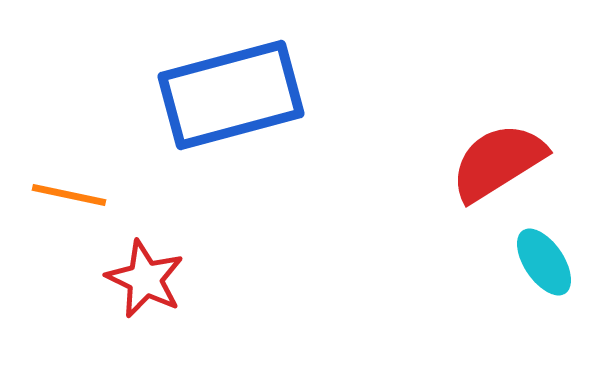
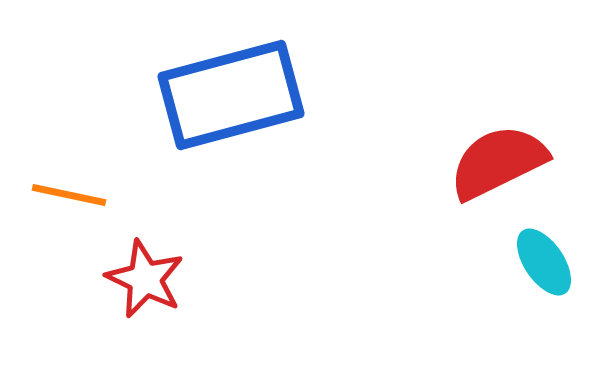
red semicircle: rotated 6 degrees clockwise
